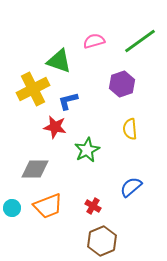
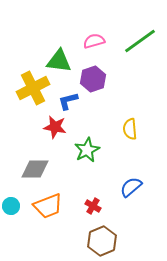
green triangle: rotated 12 degrees counterclockwise
purple hexagon: moved 29 px left, 5 px up
yellow cross: moved 1 px up
cyan circle: moved 1 px left, 2 px up
